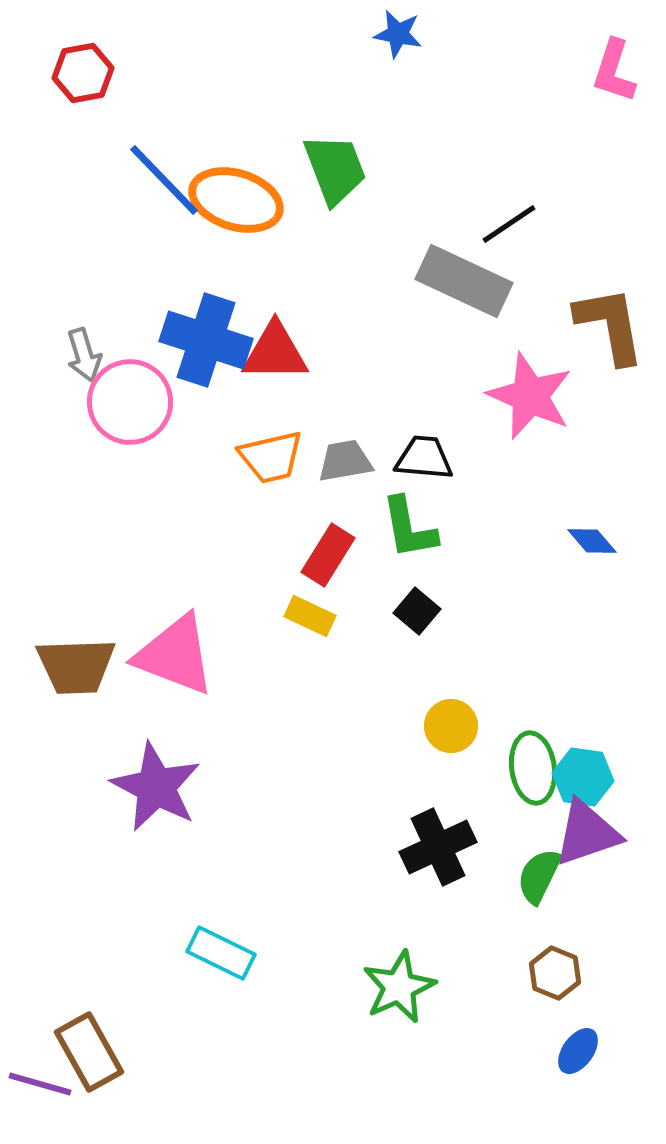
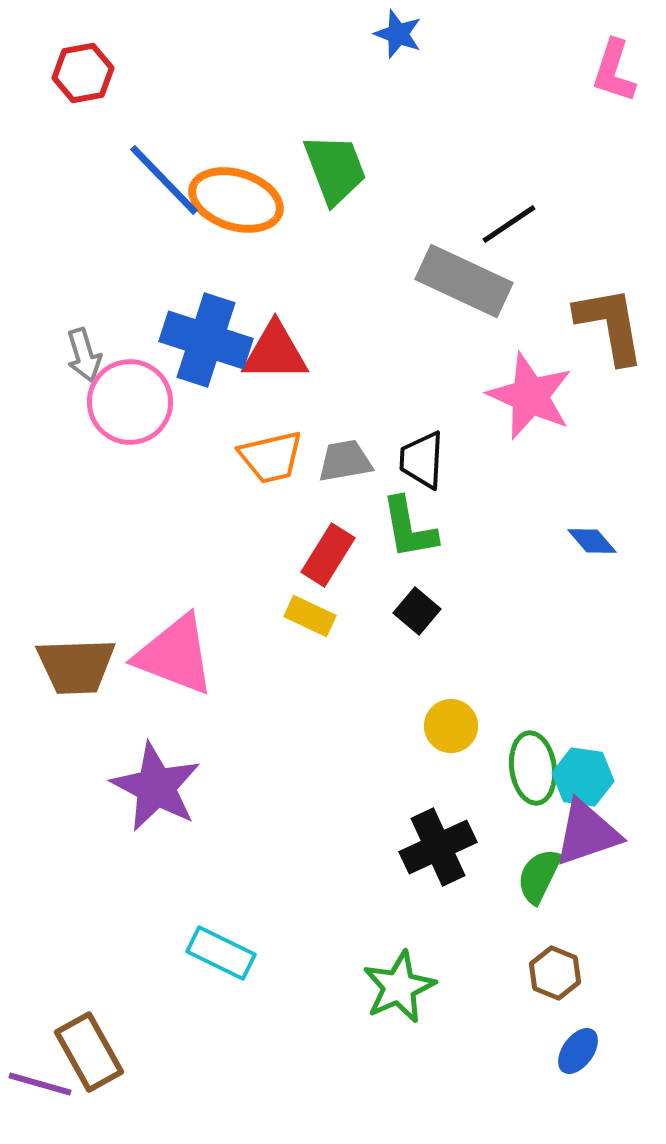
blue star: rotated 9 degrees clockwise
black trapezoid: moved 2 px left, 2 px down; rotated 92 degrees counterclockwise
